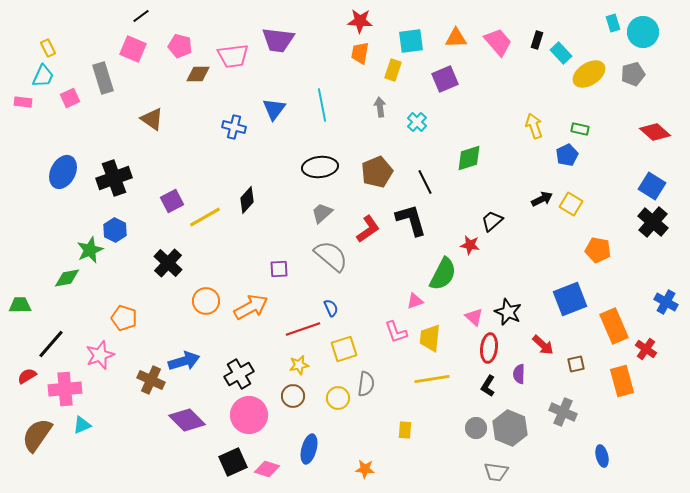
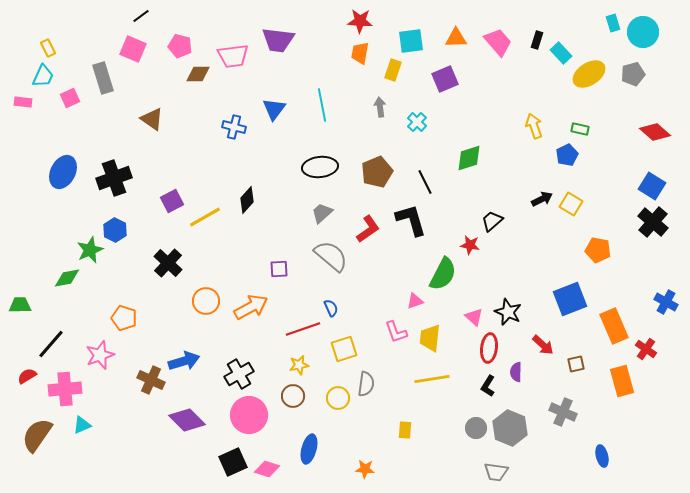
purple semicircle at (519, 374): moved 3 px left, 2 px up
